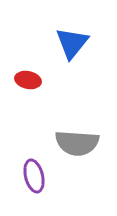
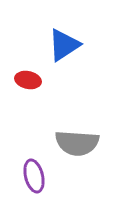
blue triangle: moved 8 px left, 2 px down; rotated 18 degrees clockwise
